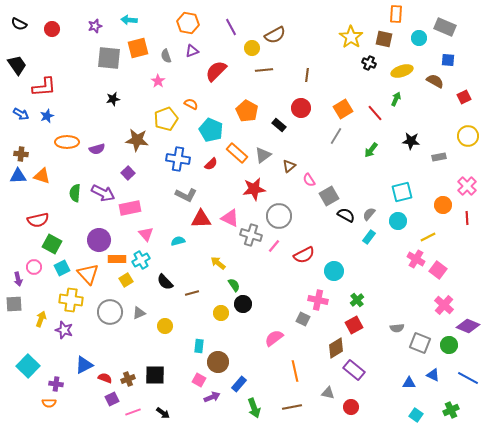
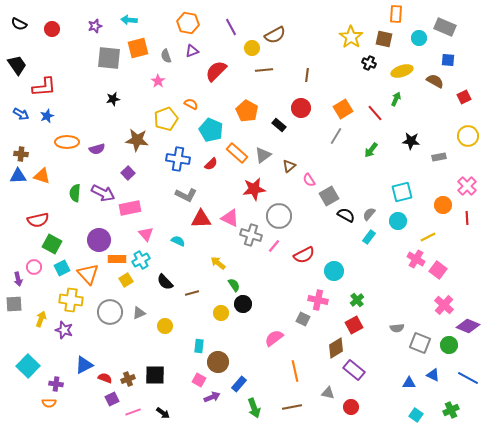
cyan semicircle at (178, 241): rotated 40 degrees clockwise
